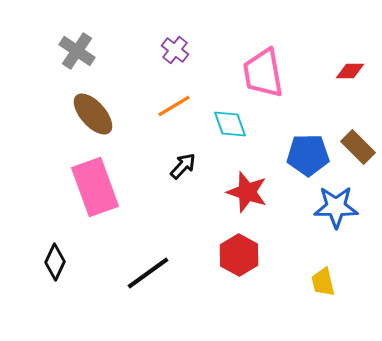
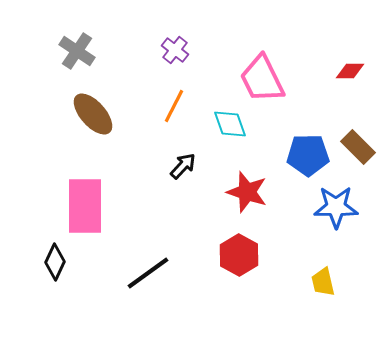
pink trapezoid: moved 1 px left, 6 px down; rotated 16 degrees counterclockwise
orange line: rotated 32 degrees counterclockwise
pink rectangle: moved 10 px left, 19 px down; rotated 20 degrees clockwise
